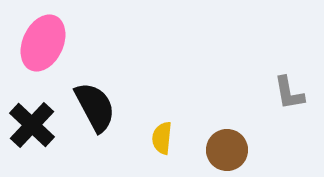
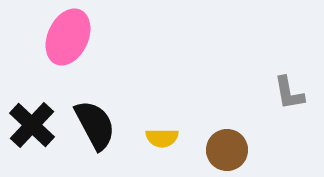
pink ellipse: moved 25 px right, 6 px up
black semicircle: moved 18 px down
yellow semicircle: rotated 96 degrees counterclockwise
